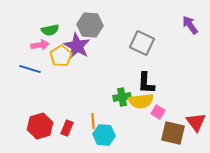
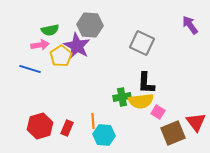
brown square: rotated 35 degrees counterclockwise
